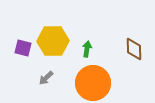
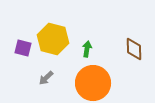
yellow hexagon: moved 2 px up; rotated 16 degrees clockwise
